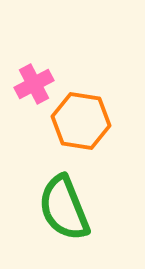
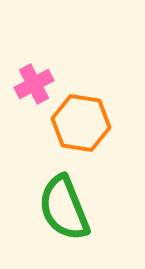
orange hexagon: moved 2 px down
